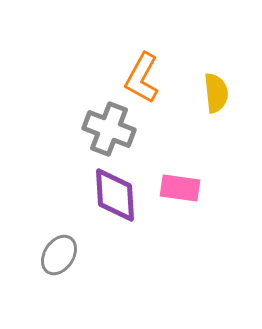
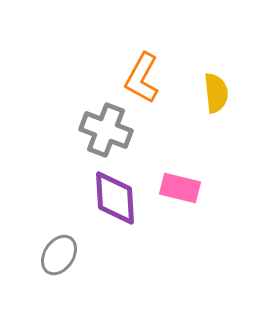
gray cross: moved 3 px left, 1 px down
pink rectangle: rotated 6 degrees clockwise
purple diamond: moved 3 px down
